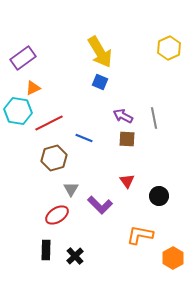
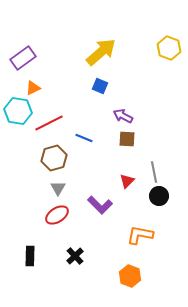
yellow hexagon: rotated 15 degrees counterclockwise
yellow arrow: moved 1 px right; rotated 100 degrees counterclockwise
blue square: moved 4 px down
gray line: moved 54 px down
red triangle: rotated 21 degrees clockwise
gray triangle: moved 13 px left, 1 px up
black rectangle: moved 16 px left, 6 px down
orange hexagon: moved 43 px left, 18 px down; rotated 10 degrees counterclockwise
